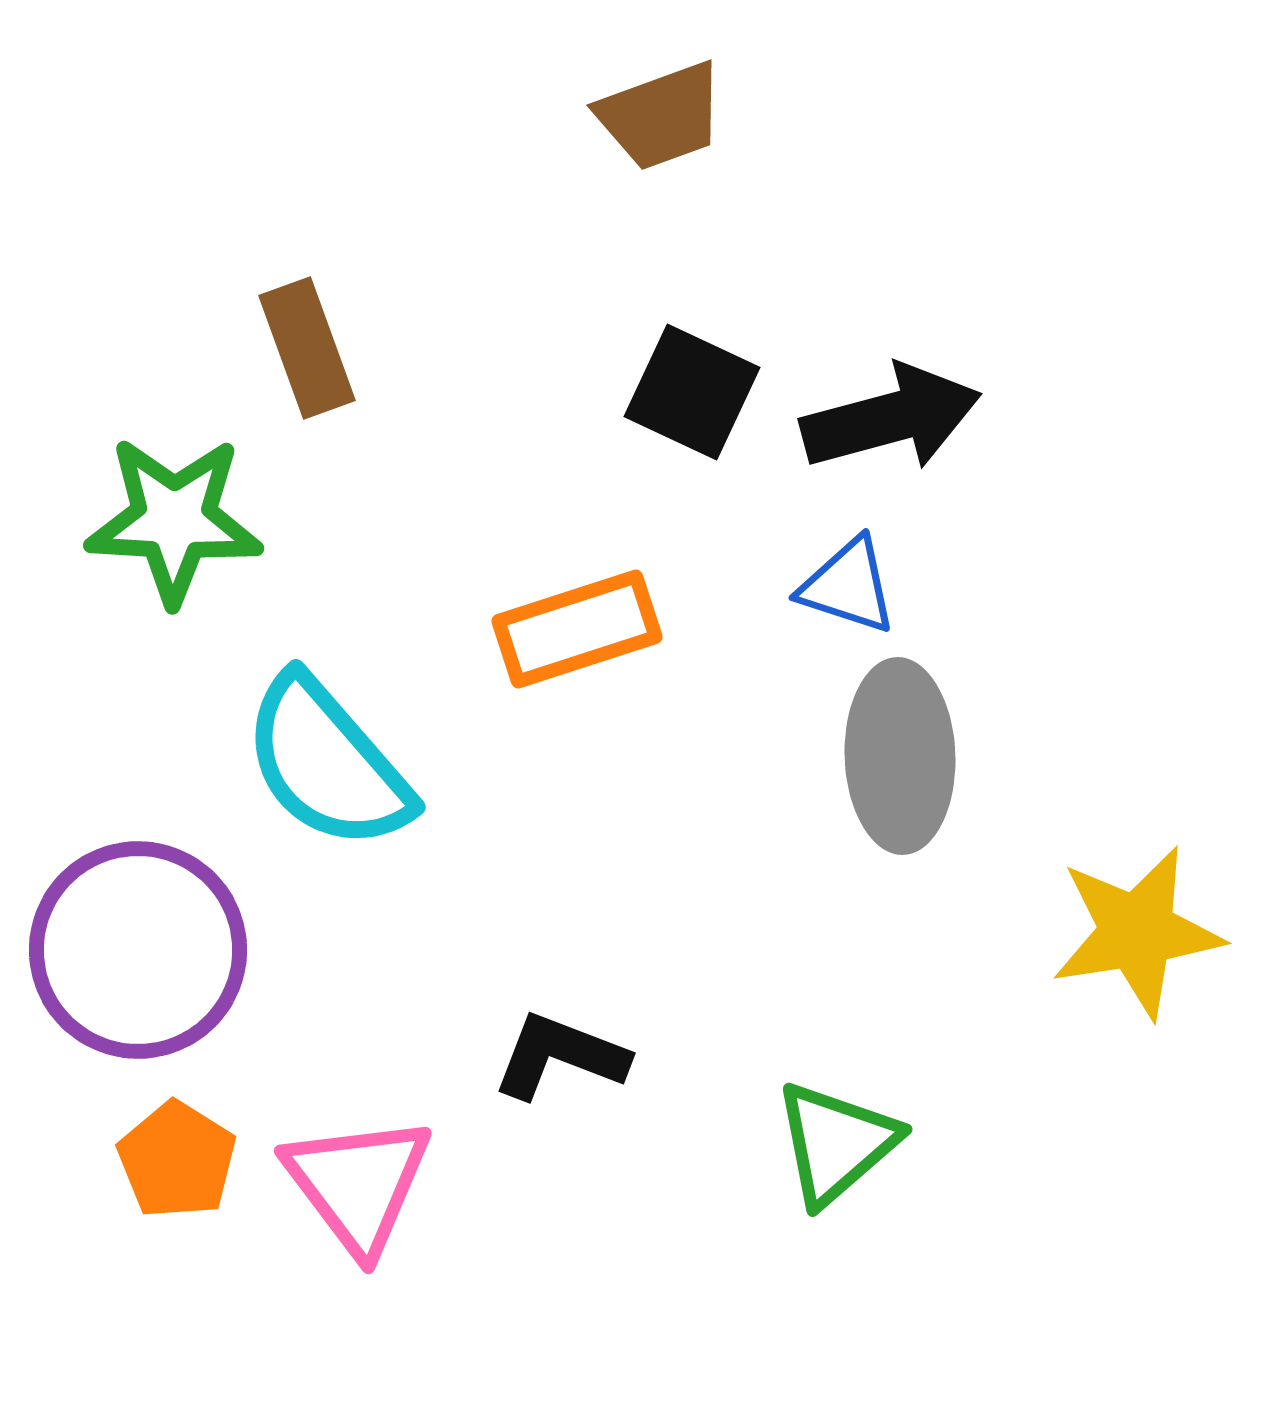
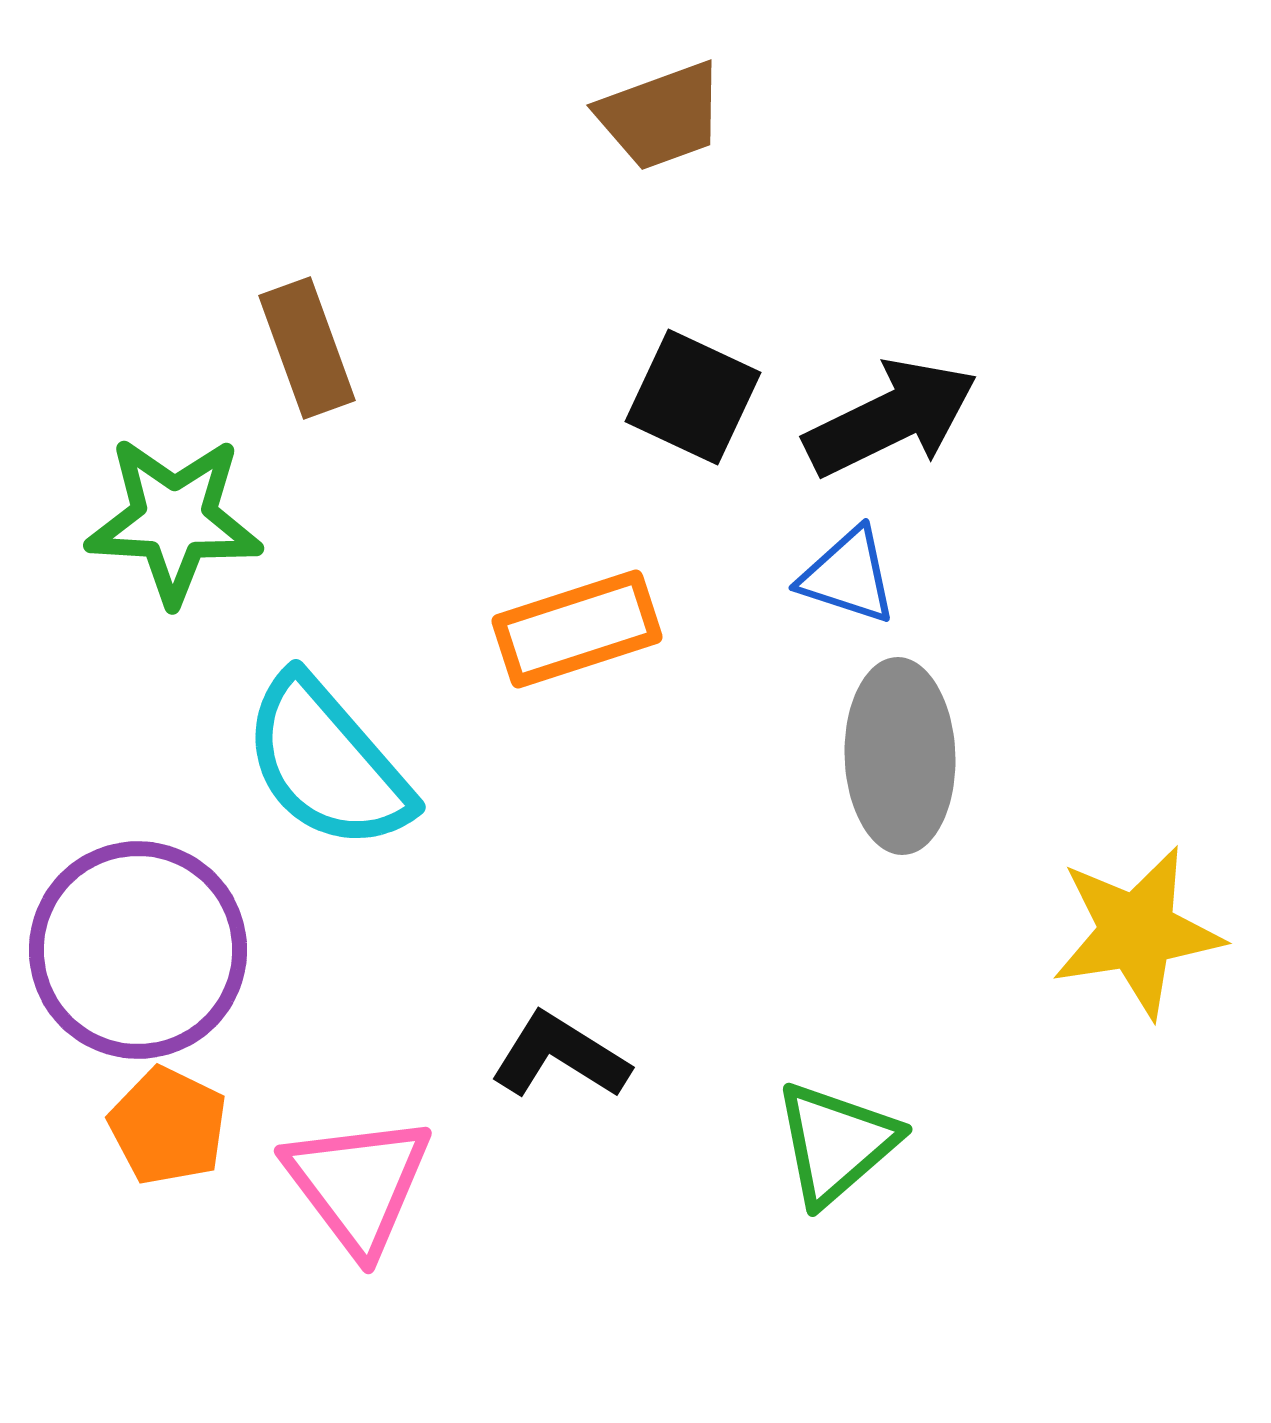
black square: moved 1 px right, 5 px down
black arrow: rotated 11 degrees counterclockwise
blue triangle: moved 10 px up
black L-shape: rotated 11 degrees clockwise
orange pentagon: moved 9 px left, 34 px up; rotated 6 degrees counterclockwise
